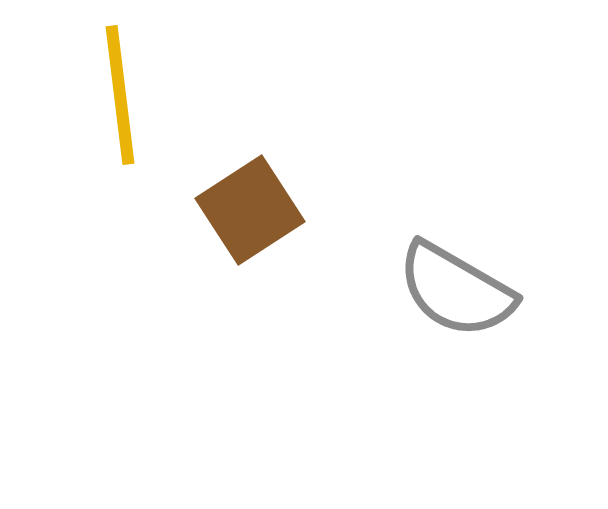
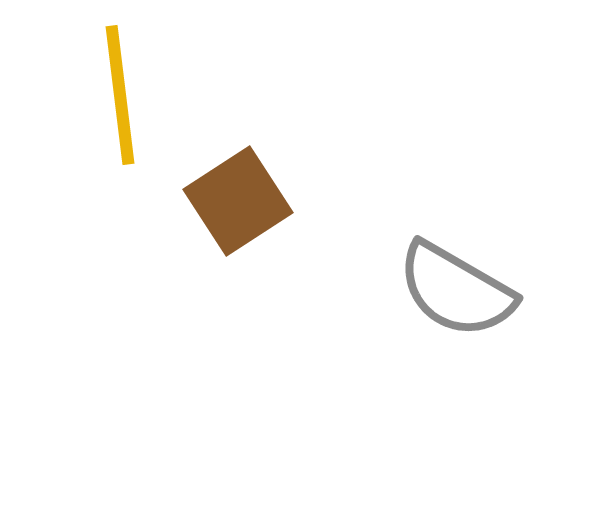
brown square: moved 12 px left, 9 px up
